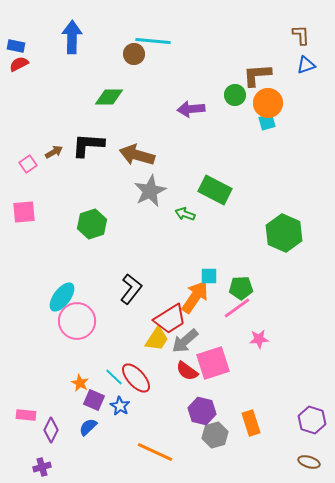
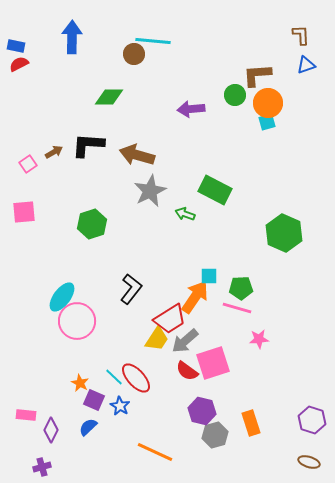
pink line at (237, 308): rotated 52 degrees clockwise
